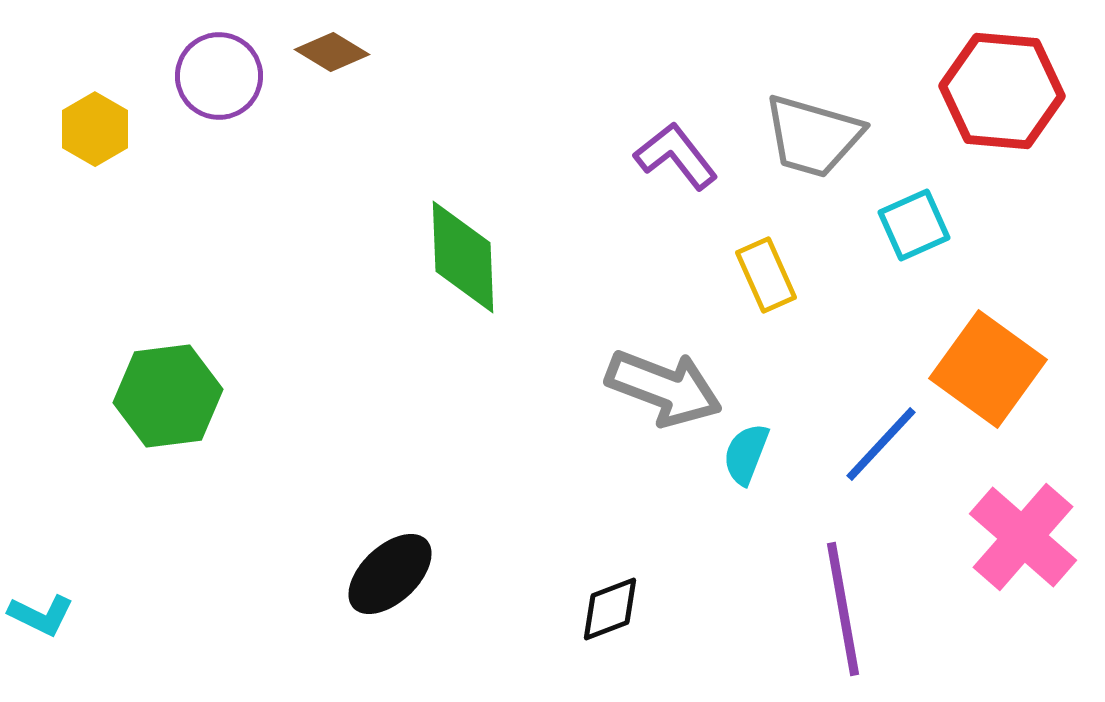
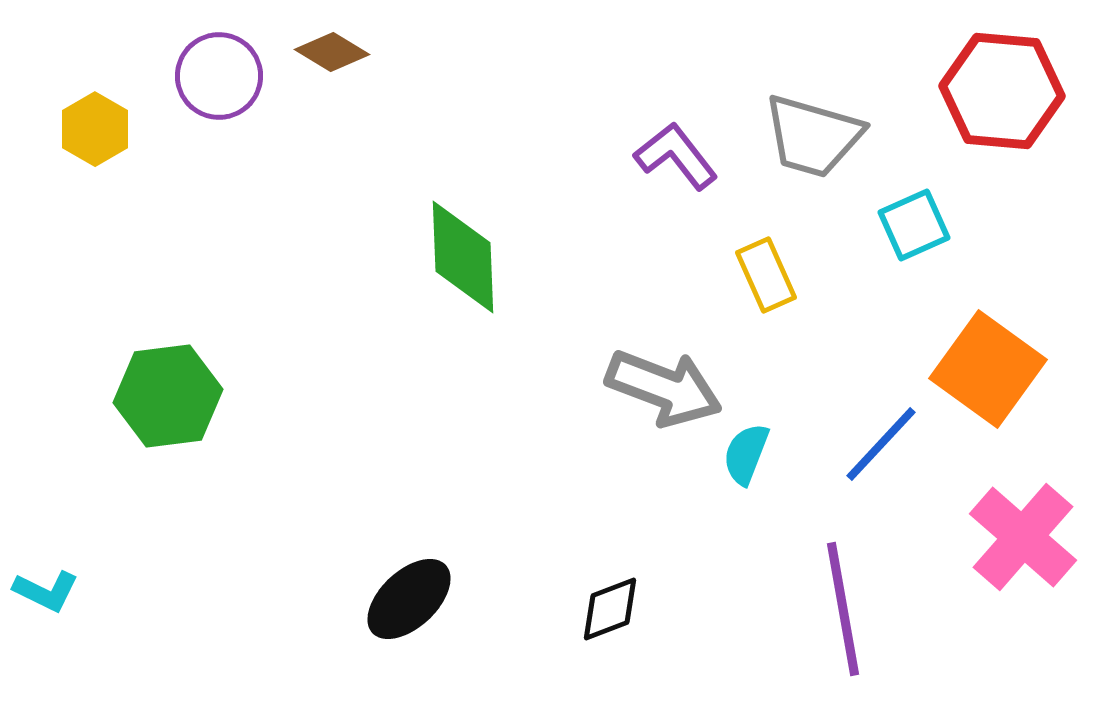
black ellipse: moved 19 px right, 25 px down
cyan L-shape: moved 5 px right, 24 px up
